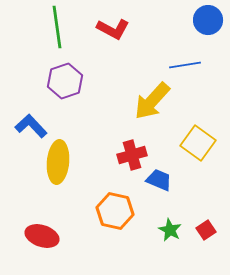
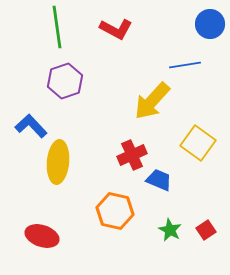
blue circle: moved 2 px right, 4 px down
red L-shape: moved 3 px right
red cross: rotated 8 degrees counterclockwise
